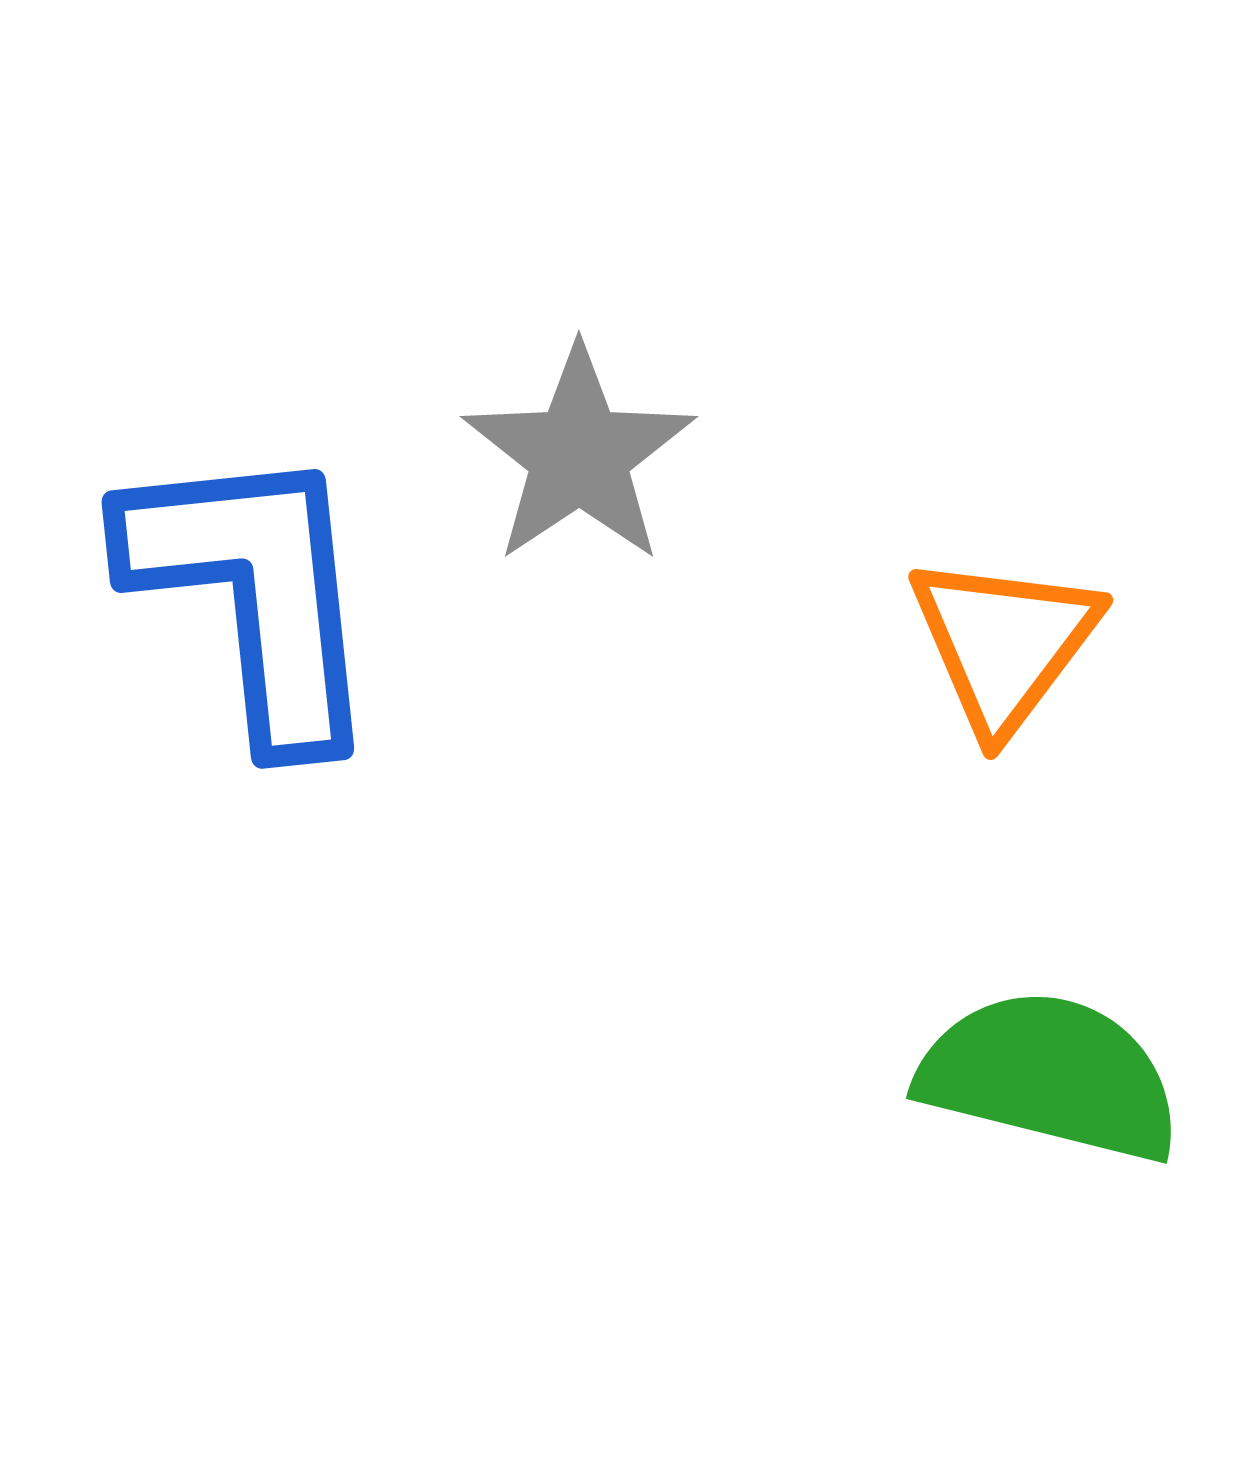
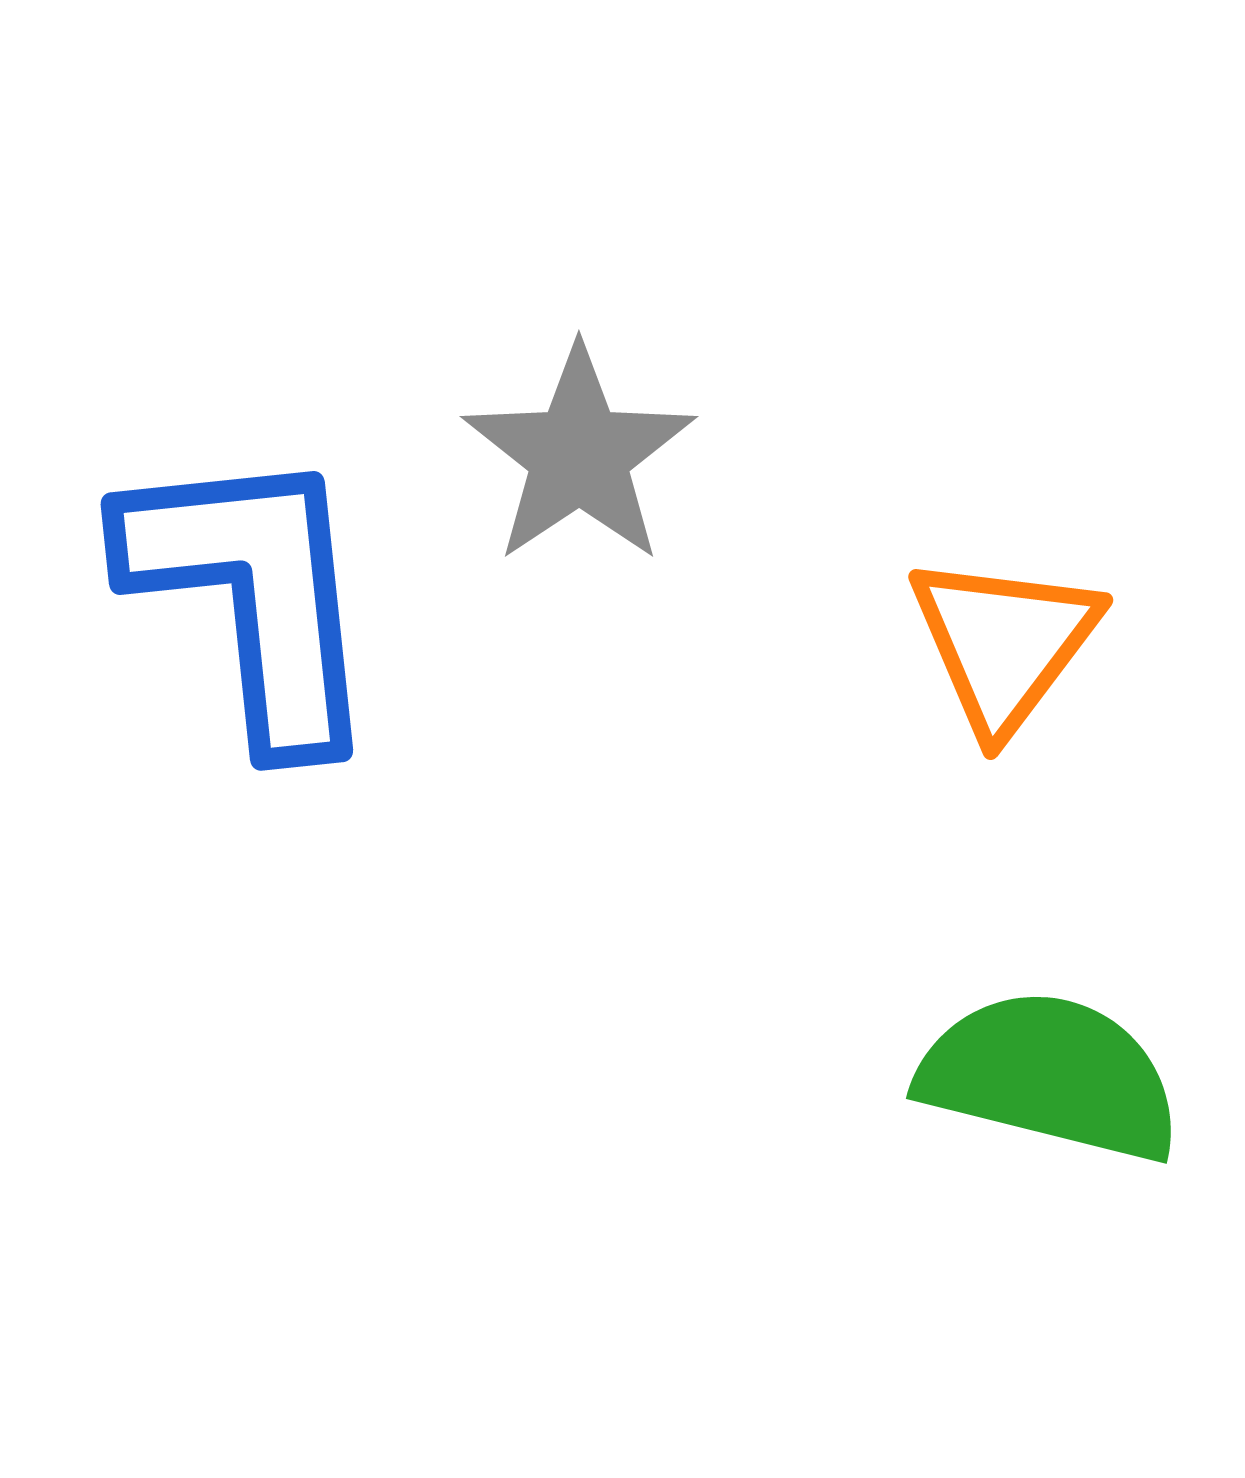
blue L-shape: moved 1 px left, 2 px down
